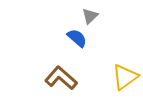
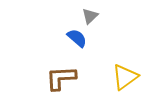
brown L-shape: rotated 44 degrees counterclockwise
